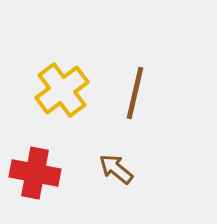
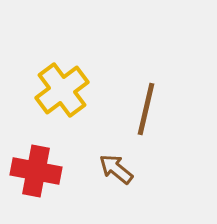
brown line: moved 11 px right, 16 px down
red cross: moved 1 px right, 2 px up
